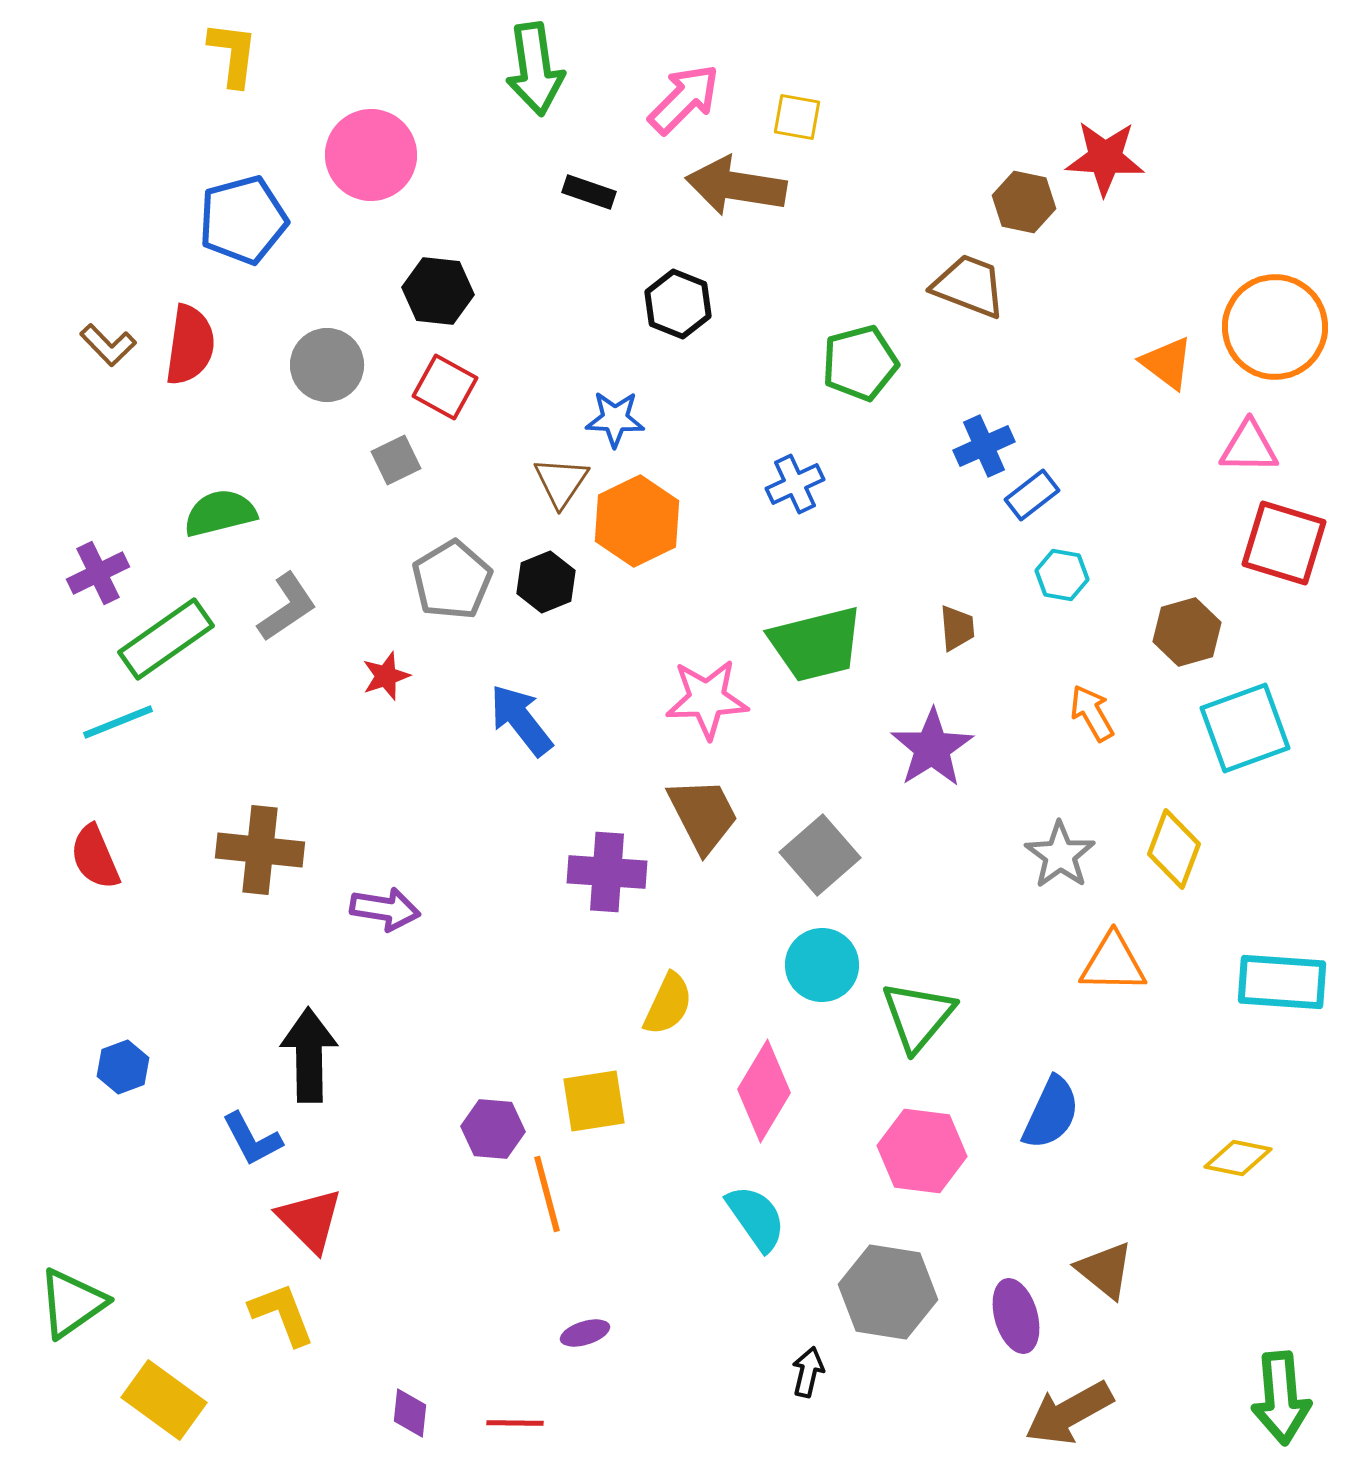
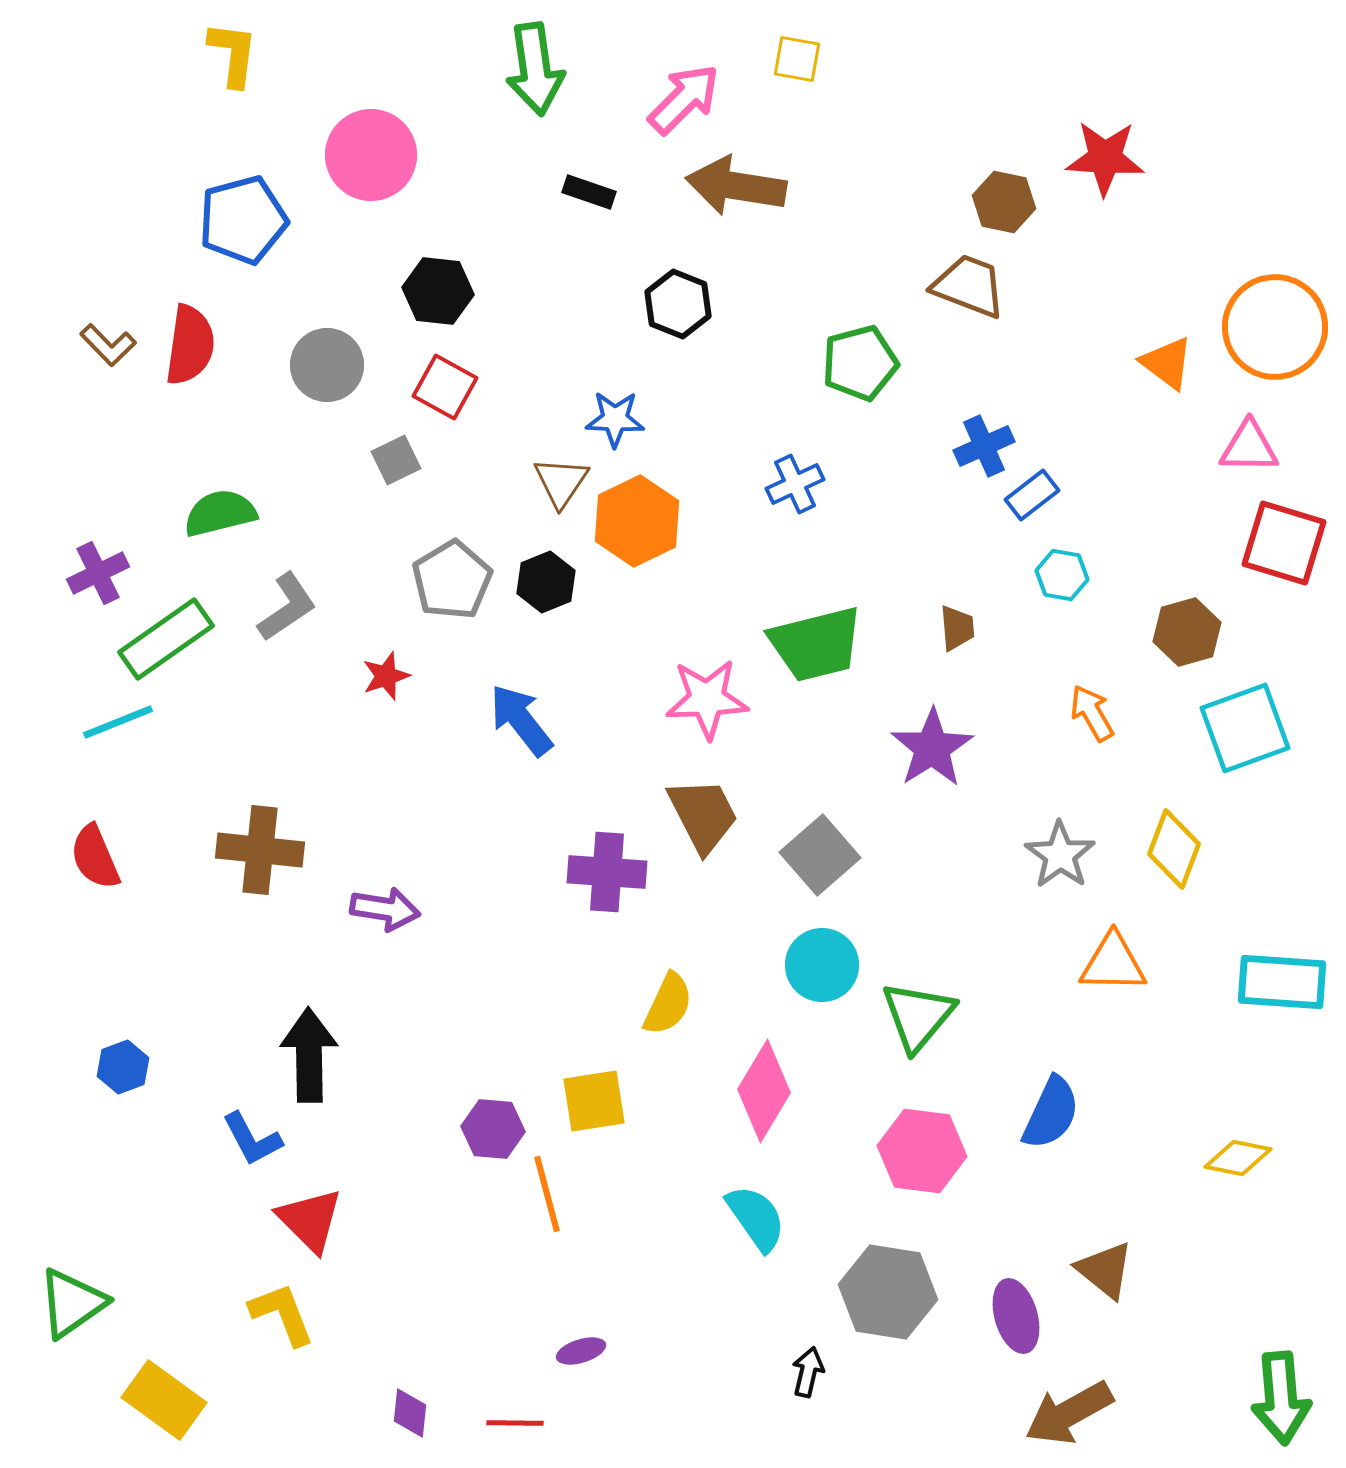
yellow square at (797, 117): moved 58 px up
brown hexagon at (1024, 202): moved 20 px left
purple ellipse at (585, 1333): moved 4 px left, 18 px down
